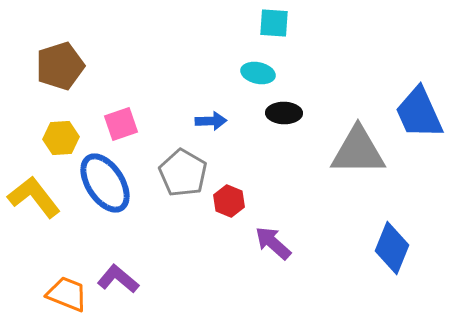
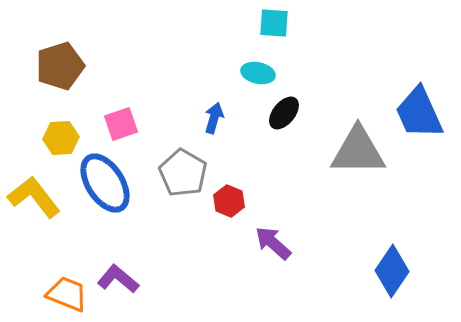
black ellipse: rotated 52 degrees counterclockwise
blue arrow: moved 3 px right, 3 px up; rotated 72 degrees counterclockwise
blue diamond: moved 23 px down; rotated 12 degrees clockwise
